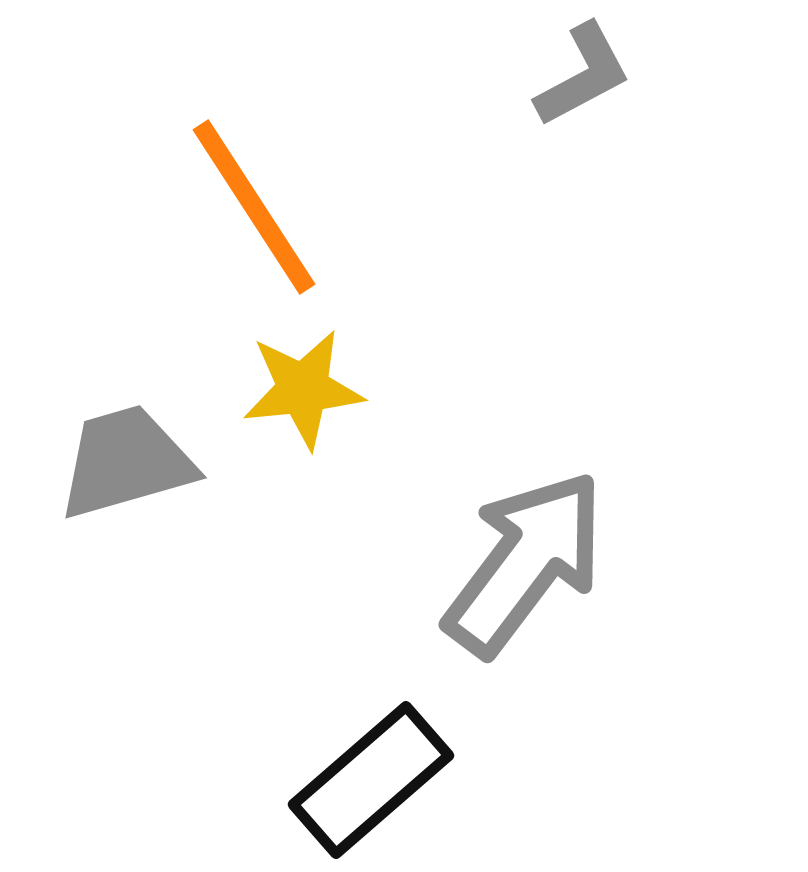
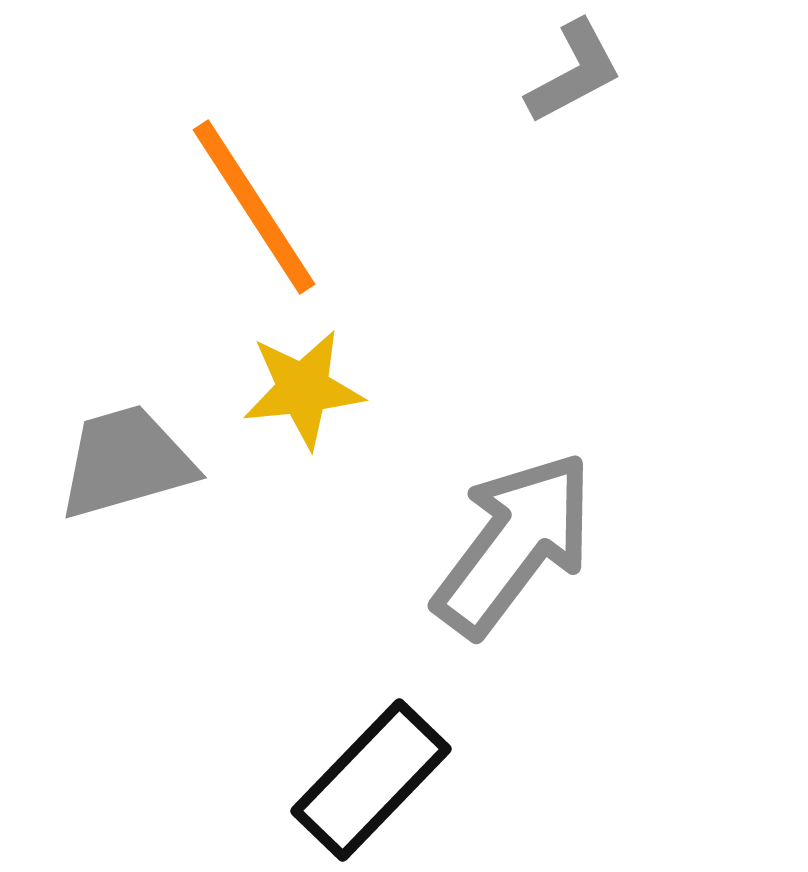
gray L-shape: moved 9 px left, 3 px up
gray arrow: moved 11 px left, 19 px up
black rectangle: rotated 5 degrees counterclockwise
